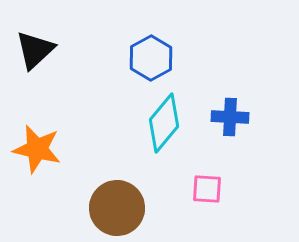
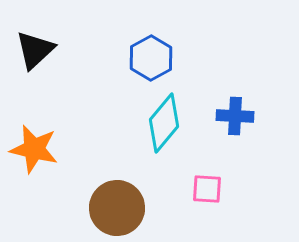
blue cross: moved 5 px right, 1 px up
orange star: moved 3 px left
